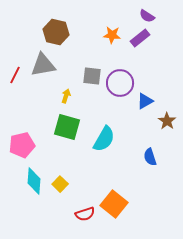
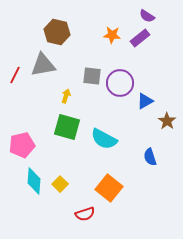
brown hexagon: moved 1 px right
cyan semicircle: rotated 88 degrees clockwise
orange square: moved 5 px left, 16 px up
